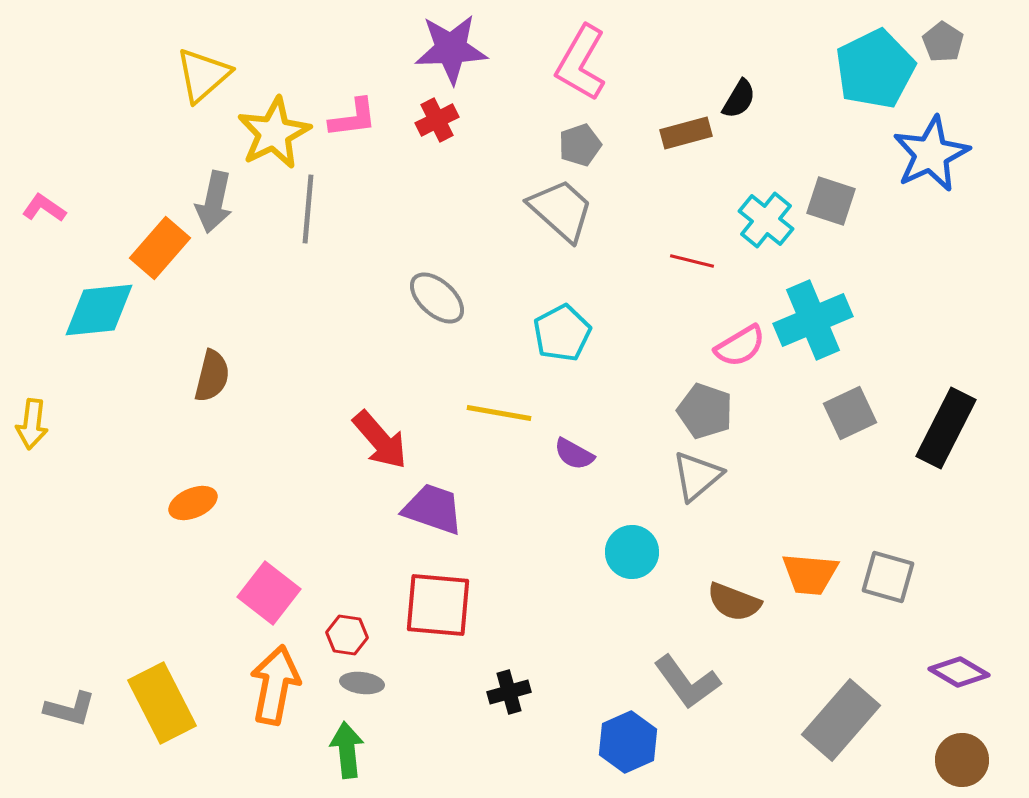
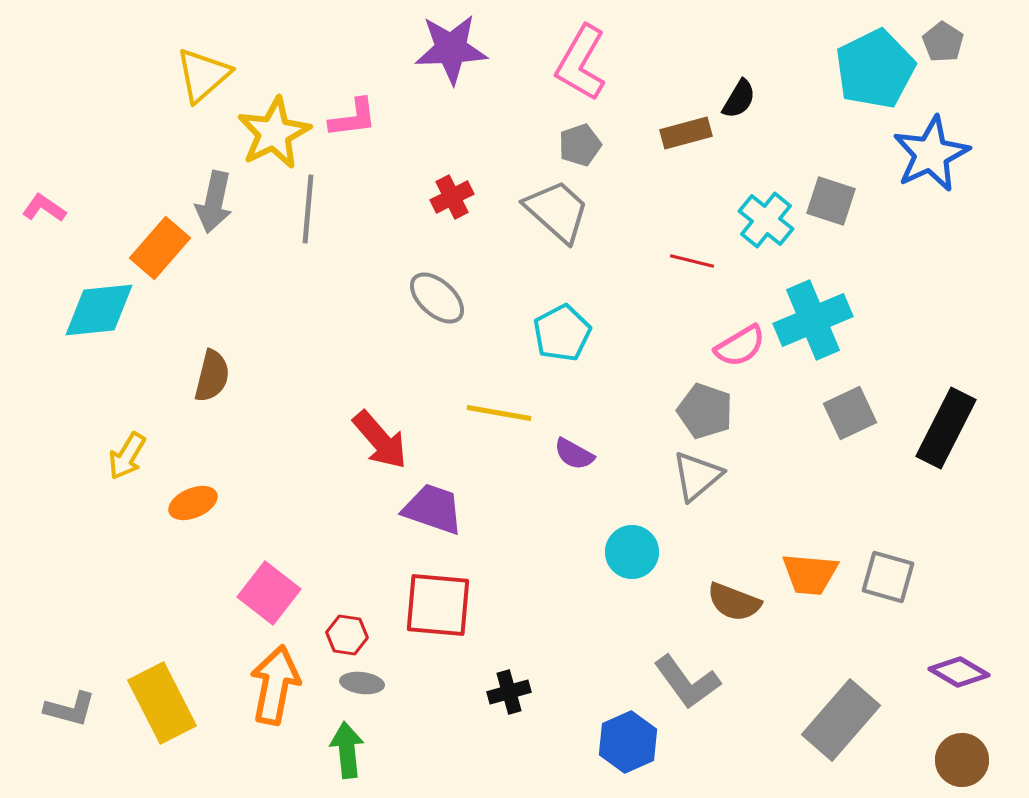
red cross at (437, 120): moved 15 px right, 77 px down
gray trapezoid at (561, 210): moved 4 px left, 1 px down
yellow arrow at (32, 424): moved 95 px right, 32 px down; rotated 24 degrees clockwise
